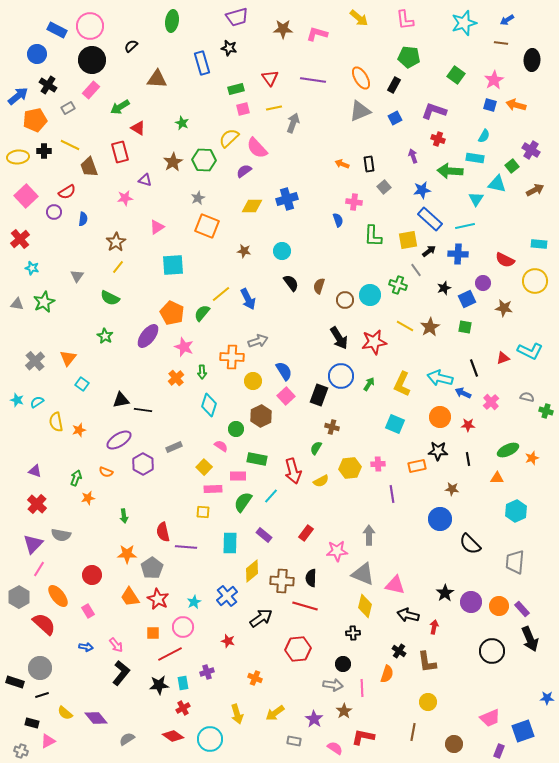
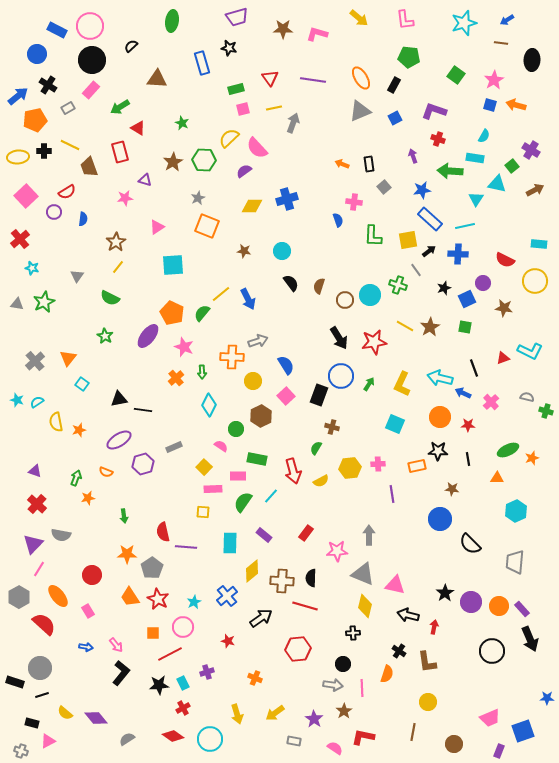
blue semicircle at (284, 371): moved 2 px right, 6 px up
black triangle at (121, 400): moved 2 px left, 1 px up
cyan diamond at (209, 405): rotated 10 degrees clockwise
purple hexagon at (143, 464): rotated 15 degrees clockwise
cyan rectangle at (183, 683): rotated 16 degrees counterclockwise
